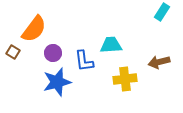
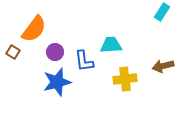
purple circle: moved 2 px right, 1 px up
brown arrow: moved 4 px right, 4 px down
